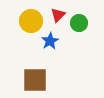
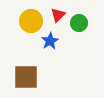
brown square: moved 9 px left, 3 px up
